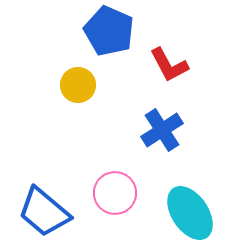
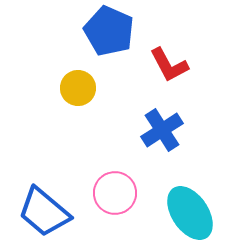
yellow circle: moved 3 px down
